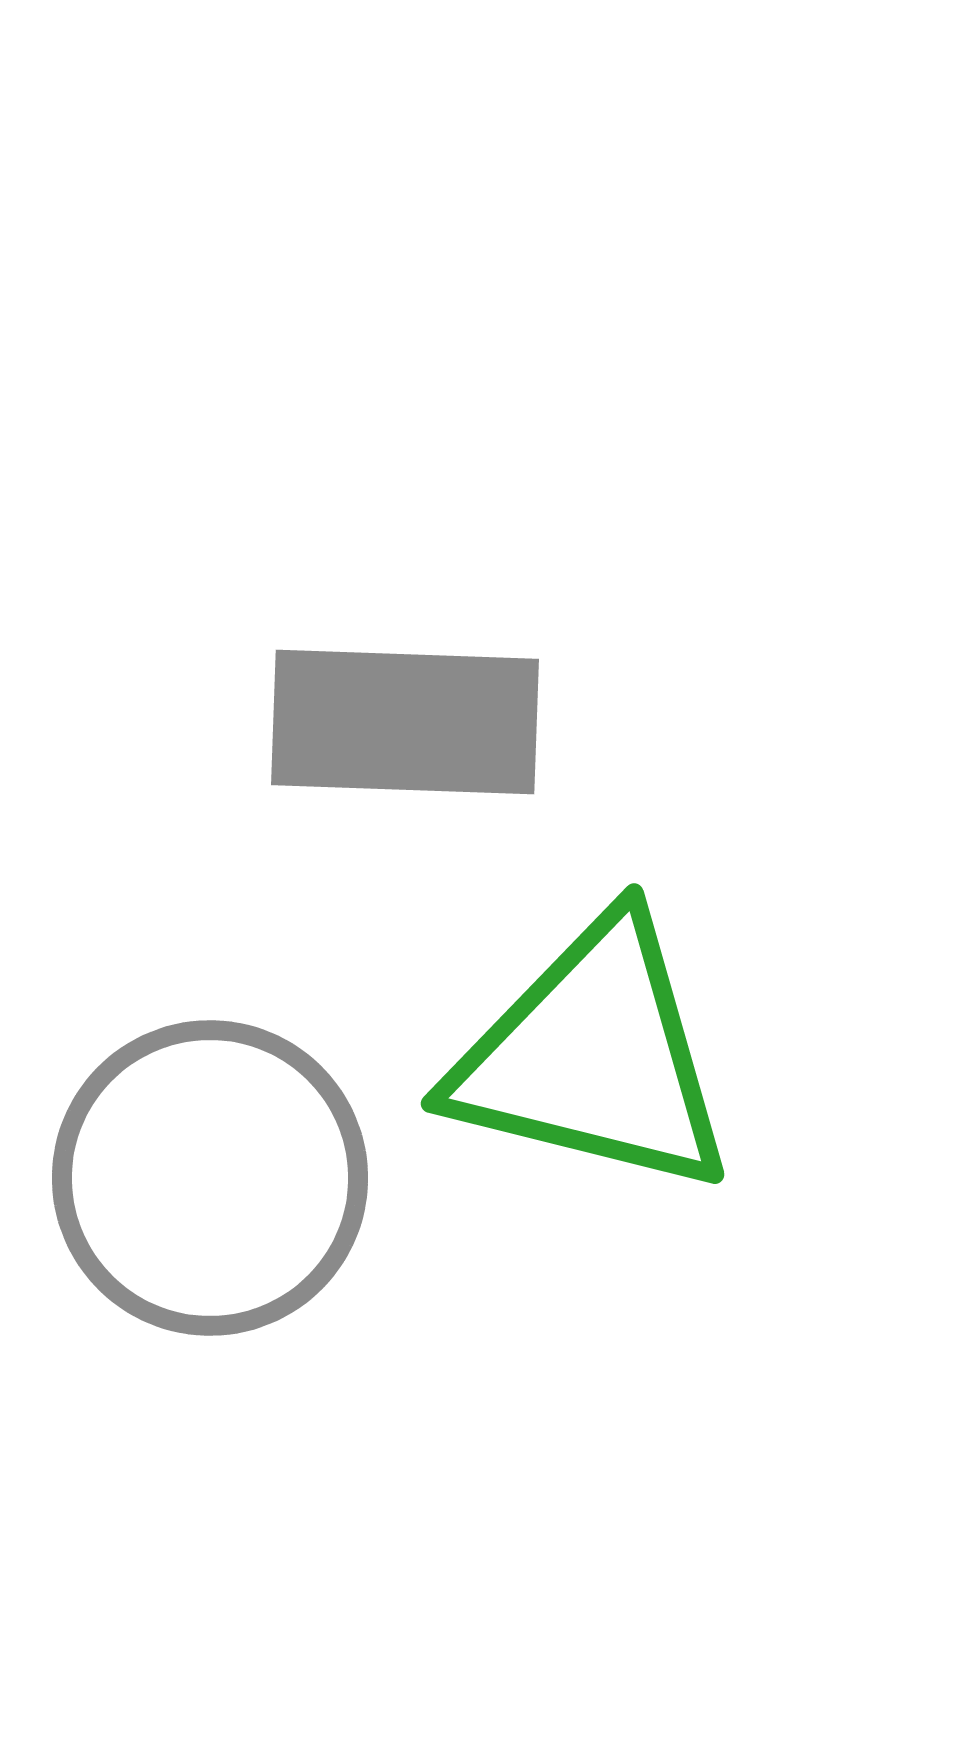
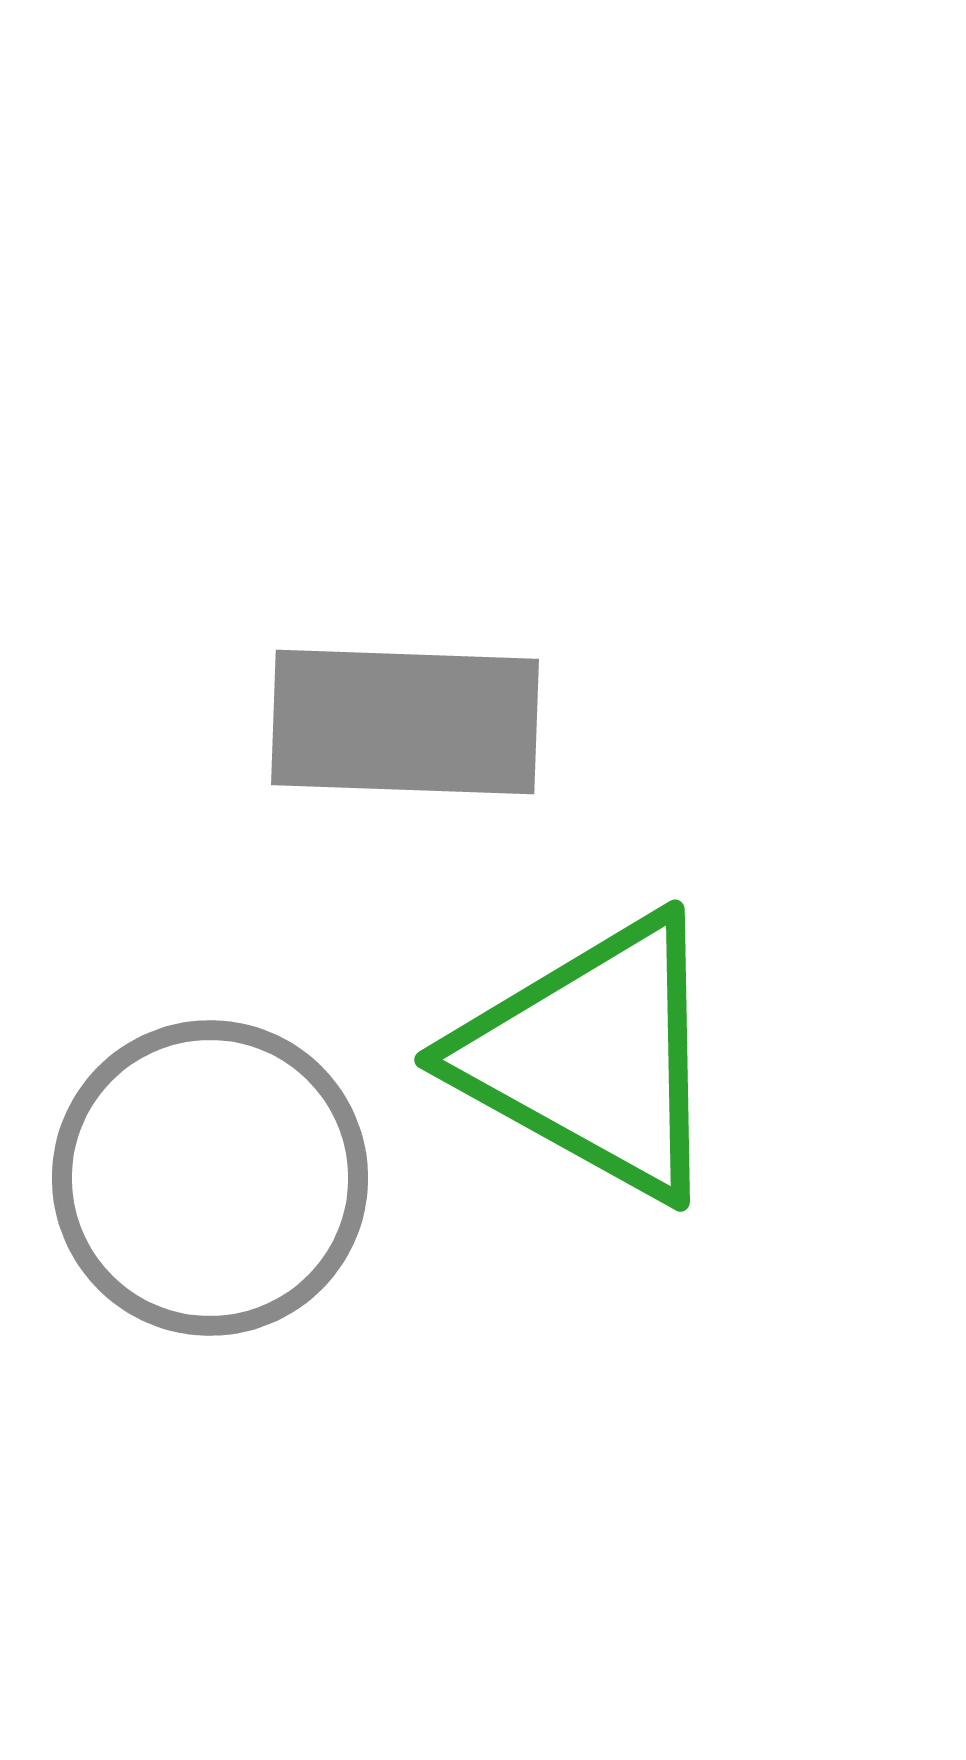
green triangle: rotated 15 degrees clockwise
